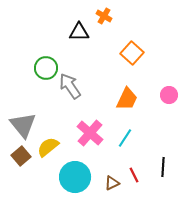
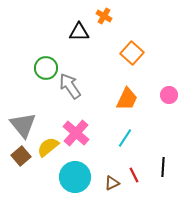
pink cross: moved 14 px left
